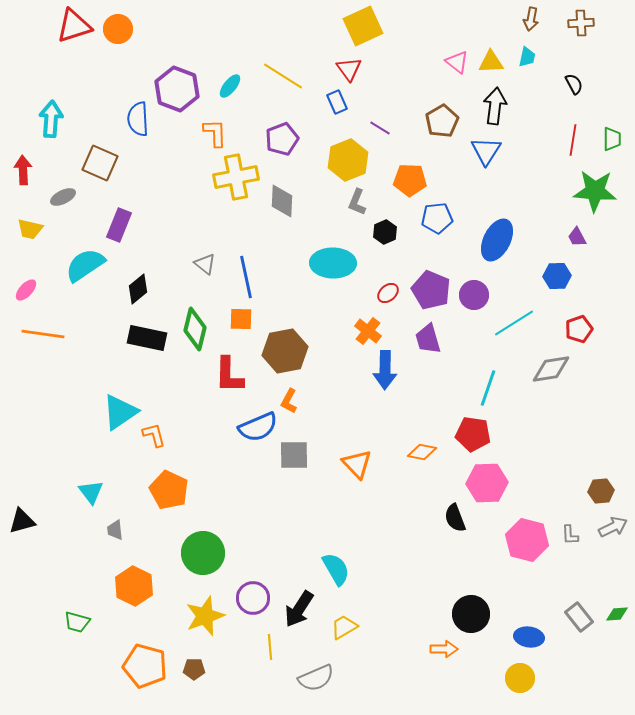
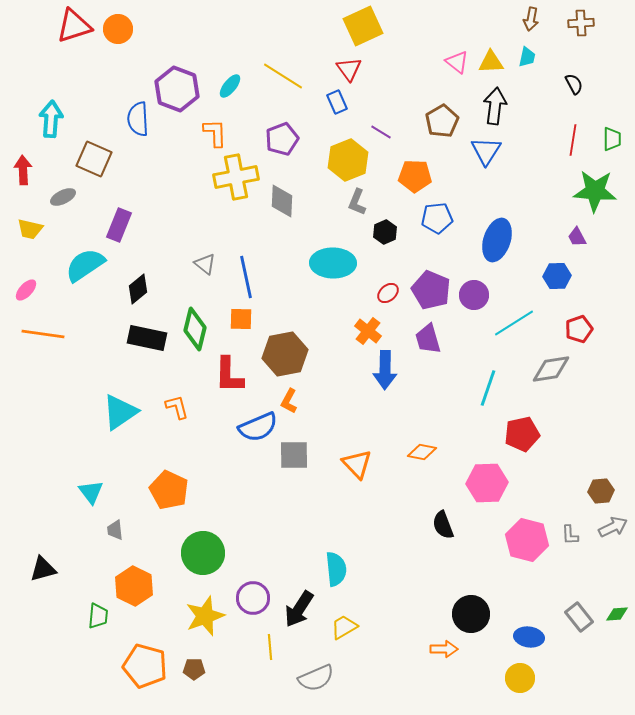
purple line at (380, 128): moved 1 px right, 4 px down
brown square at (100, 163): moved 6 px left, 4 px up
orange pentagon at (410, 180): moved 5 px right, 4 px up
blue ellipse at (497, 240): rotated 9 degrees counterclockwise
brown hexagon at (285, 351): moved 3 px down
red pentagon at (473, 434): moved 49 px right; rotated 20 degrees counterclockwise
orange L-shape at (154, 435): moved 23 px right, 28 px up
black semicircle at (455, 518): moved 12 px left, 7 px down
black triangle at (22, 521): moved 21 px right, 48 px down
cyan semicircle at (336, 569): rotated 24 degrees clockwise
green trapezoid at (77, 622): moved 21 px right, 6 px up; rotated 100 degrees counterclockwise
